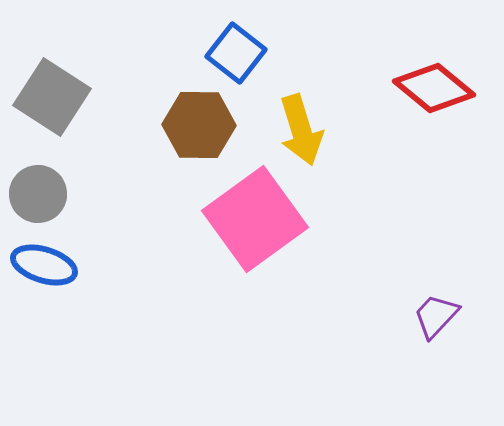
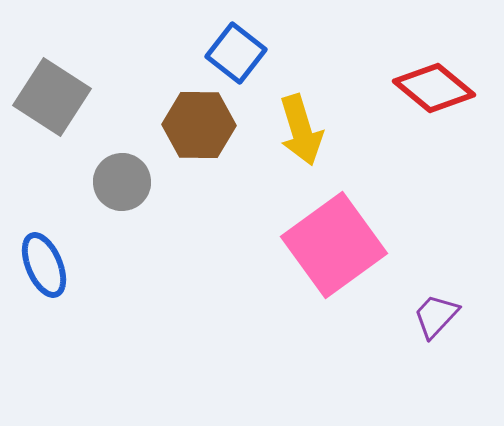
gray circle: moved 84 px right, 12 px up
pink square: moved 79 px right, 26 px down
blue ellipse: rotated 50 degrees clockwise
